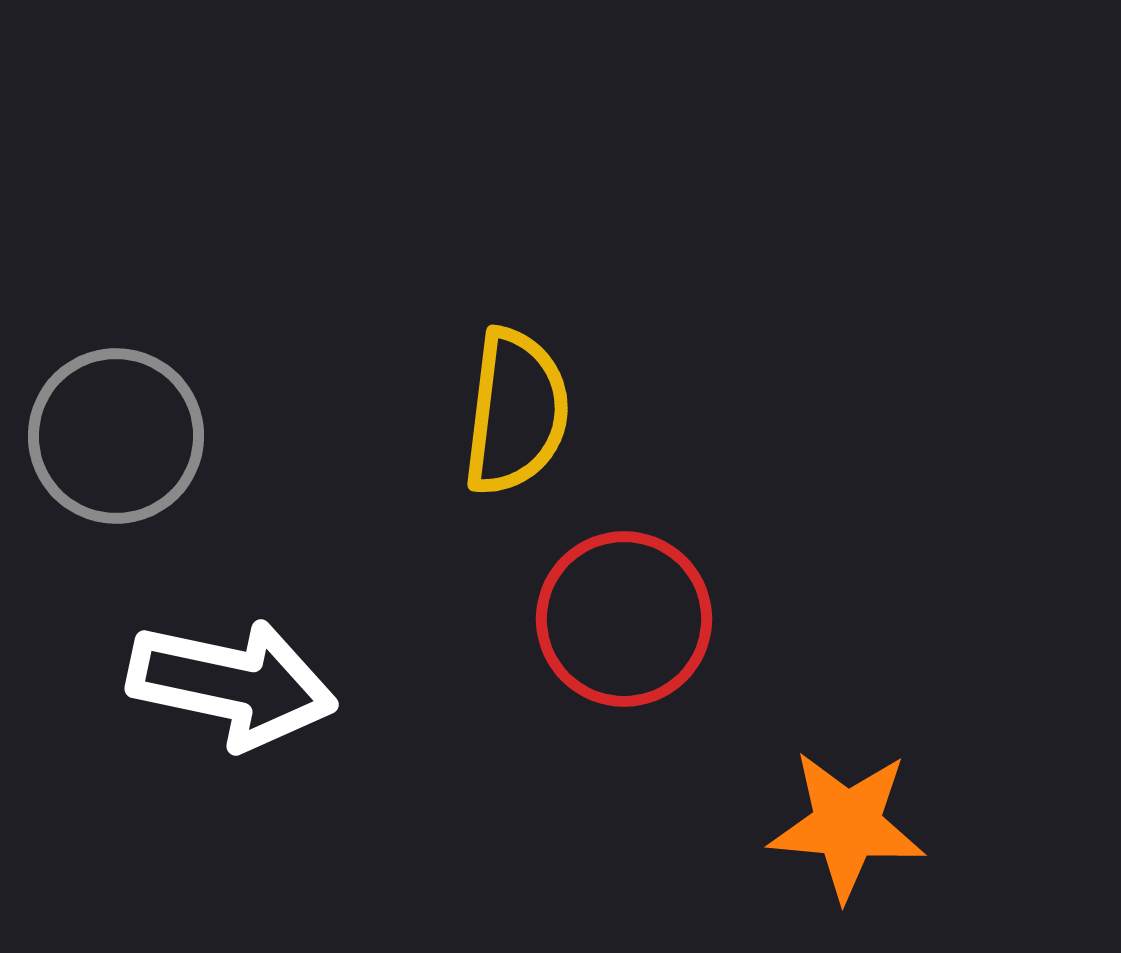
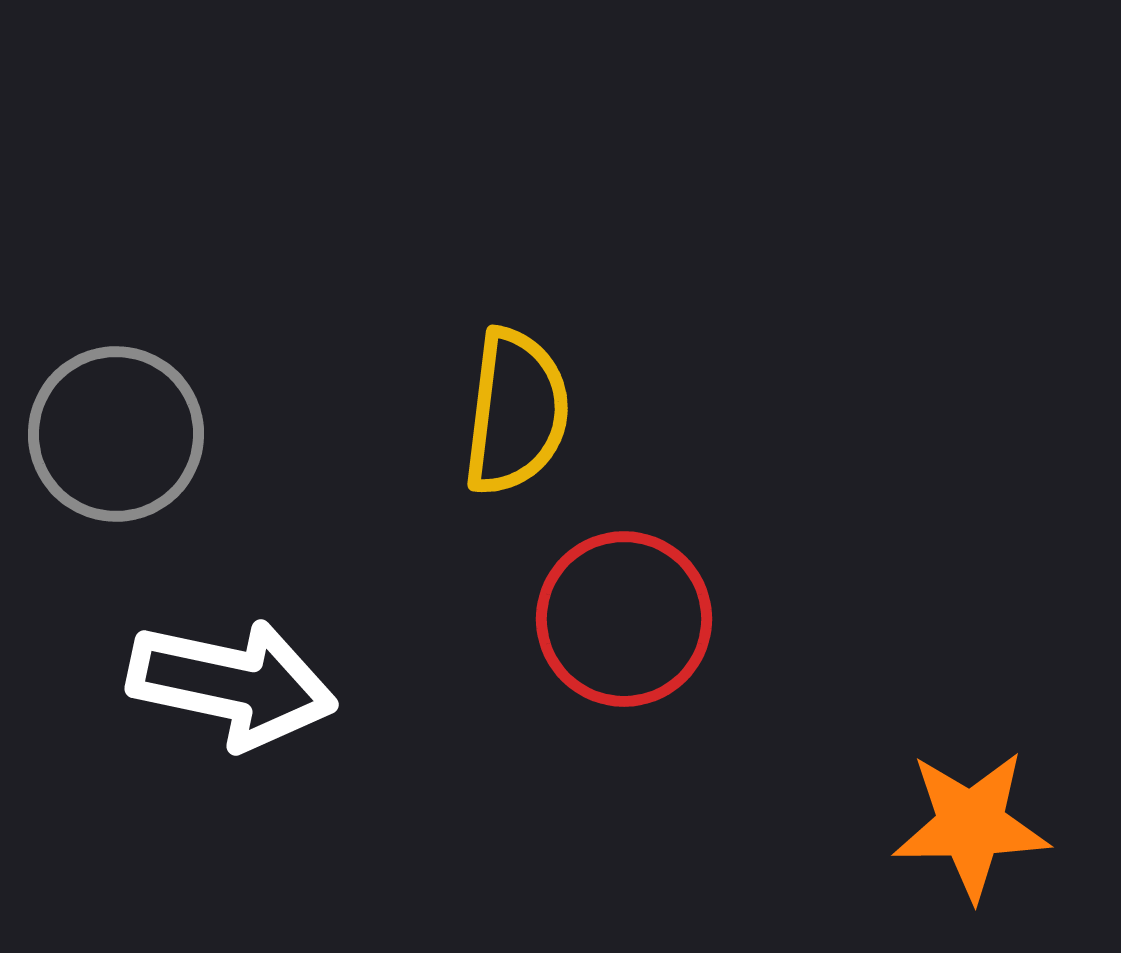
gray circle: moved 2 px up
orange star: moved 124 px right; rotated 6 degrees counterclockwise
